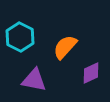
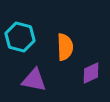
cyan hexagon: rotated 12 degrees counterclockwise
orange semicircle: rotated 136 degrees clockwise
